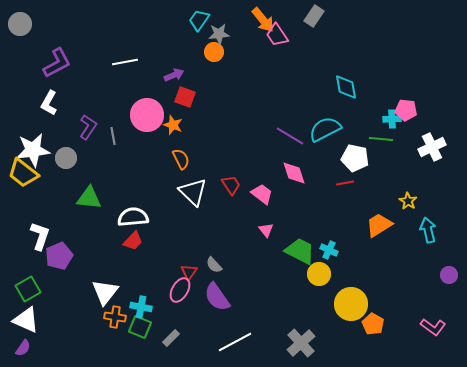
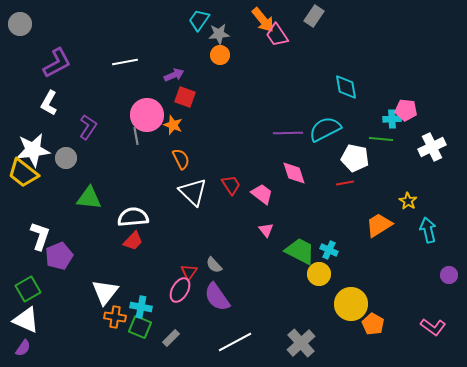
orange circle at (214, 52): moved 6 px right, 3 px down
gray line at (113, 136): moved 23 px right
purple line at (290, 136): moved 2 px left, 3 px up; rotated 32 degrees counterclockwise
